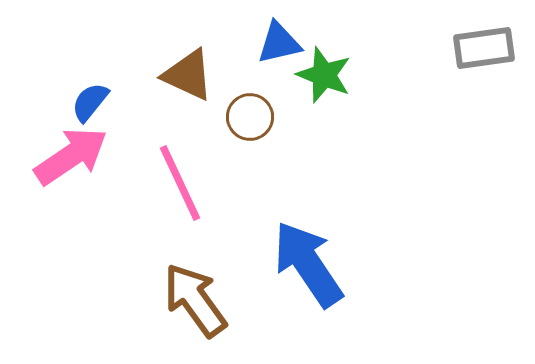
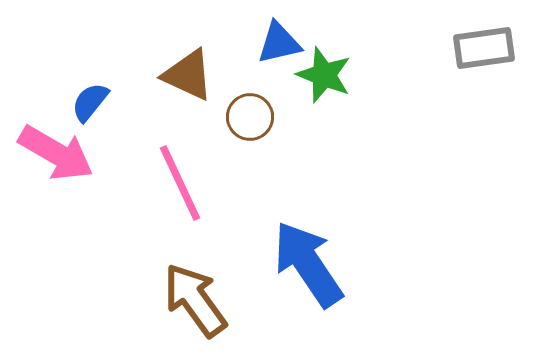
pink arrow: moved 15 px left, 3 px up; rotated 64 degrees clockwise
